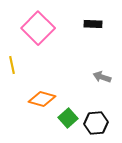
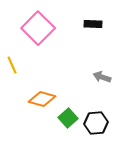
yellow line: rotated 12 degrees counterclockwise
